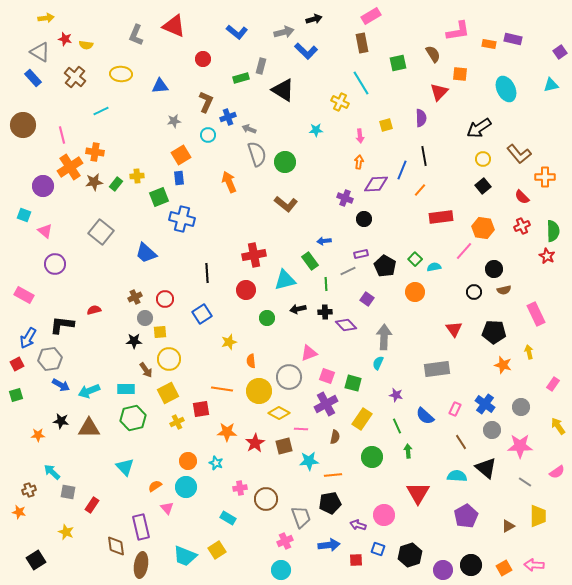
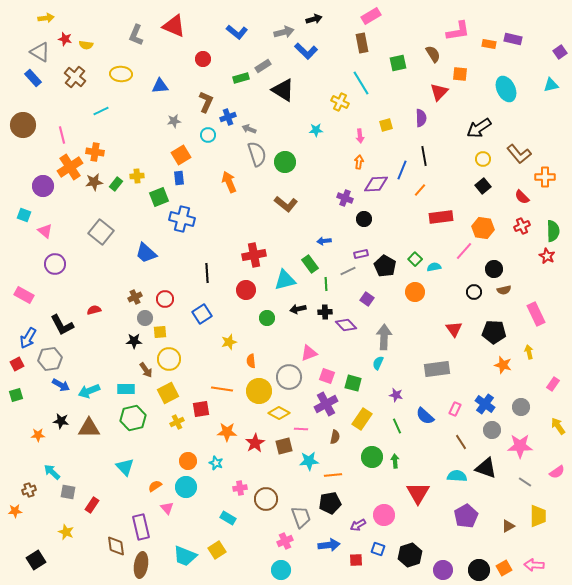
gray rectangle at (261, 66): moved 2 px right; rotated 42 degrees clockwise
green rectangle at (310, 261): moved 3 px down
black L-shape at (62, 325): rotated 125 degrees counterclockwise
green arrow at (408, 451): moved 13 px left, 10 px down
black triangle at (486, 468): rotated 20 degrees counterclockwise
orange star at (19, 512): moved 4 px left, 1 px up; rotated 16 degrees counterclockwise
purple arrow at (358, 525): rotated 49 degrees counterclockwise
black circle at (471, 565): moved 8 px right, 5 px down
